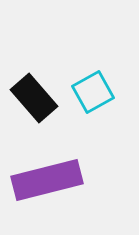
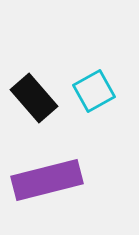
cyan square: moved 1 px right, 1 px up
